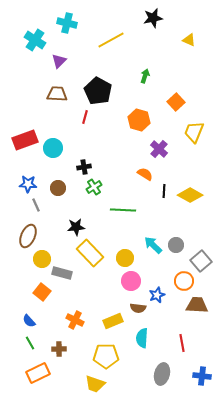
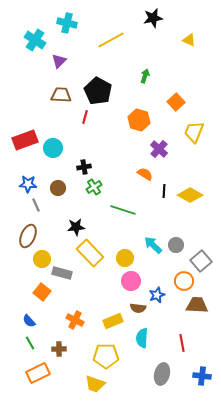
brown trapezoid at (57, 94): moved 4 px right, 1 px down
green line at (123, 210): rotated 15 degrees clockwise
